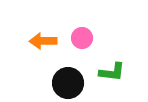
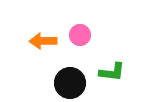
pink circle: moved 2 px left, 3 px up
black circle: moved 2 px right
